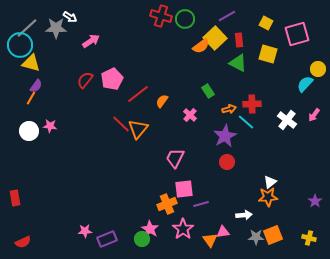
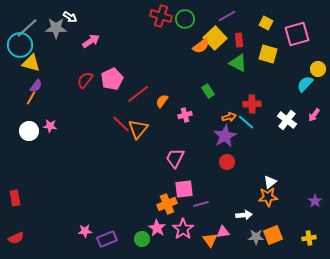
orange arrow at (229, 109): moved 8 px down
pink cross at (190, 115): moved 5 px left; rotated 32 degrees clockwise
pink star at (150, 229): moved 7 px right, 1 px up
yellow cross at (309, 238): rotated 24 degrees counterclockwise
red semicircle at (23, 242): moved 7 px left, 4 px up
